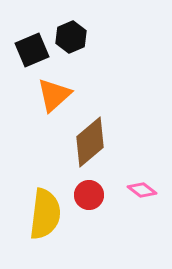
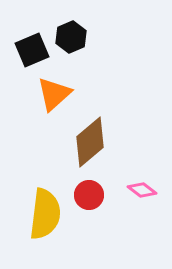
orange triangle: moved 1 px up
